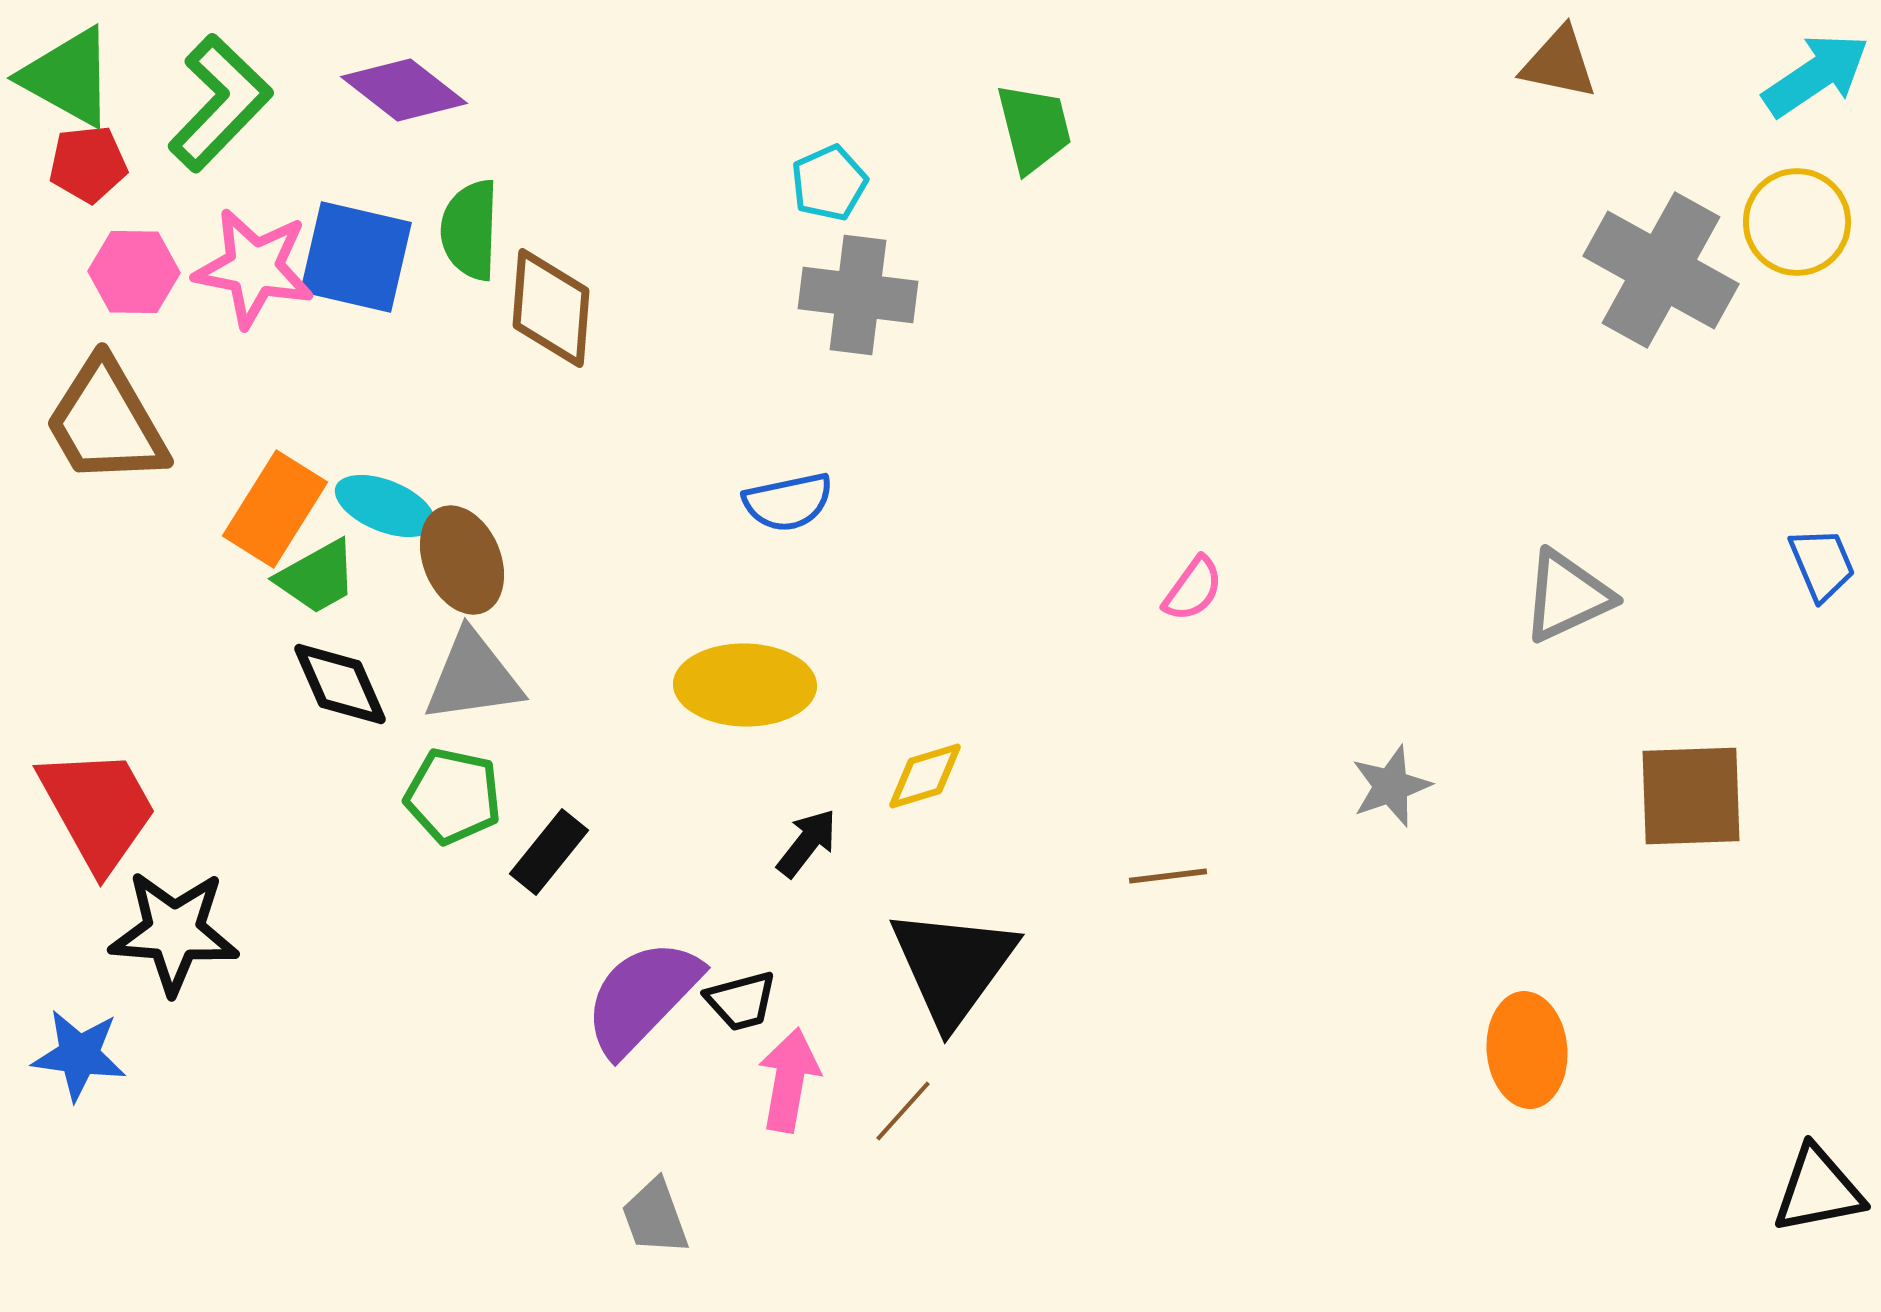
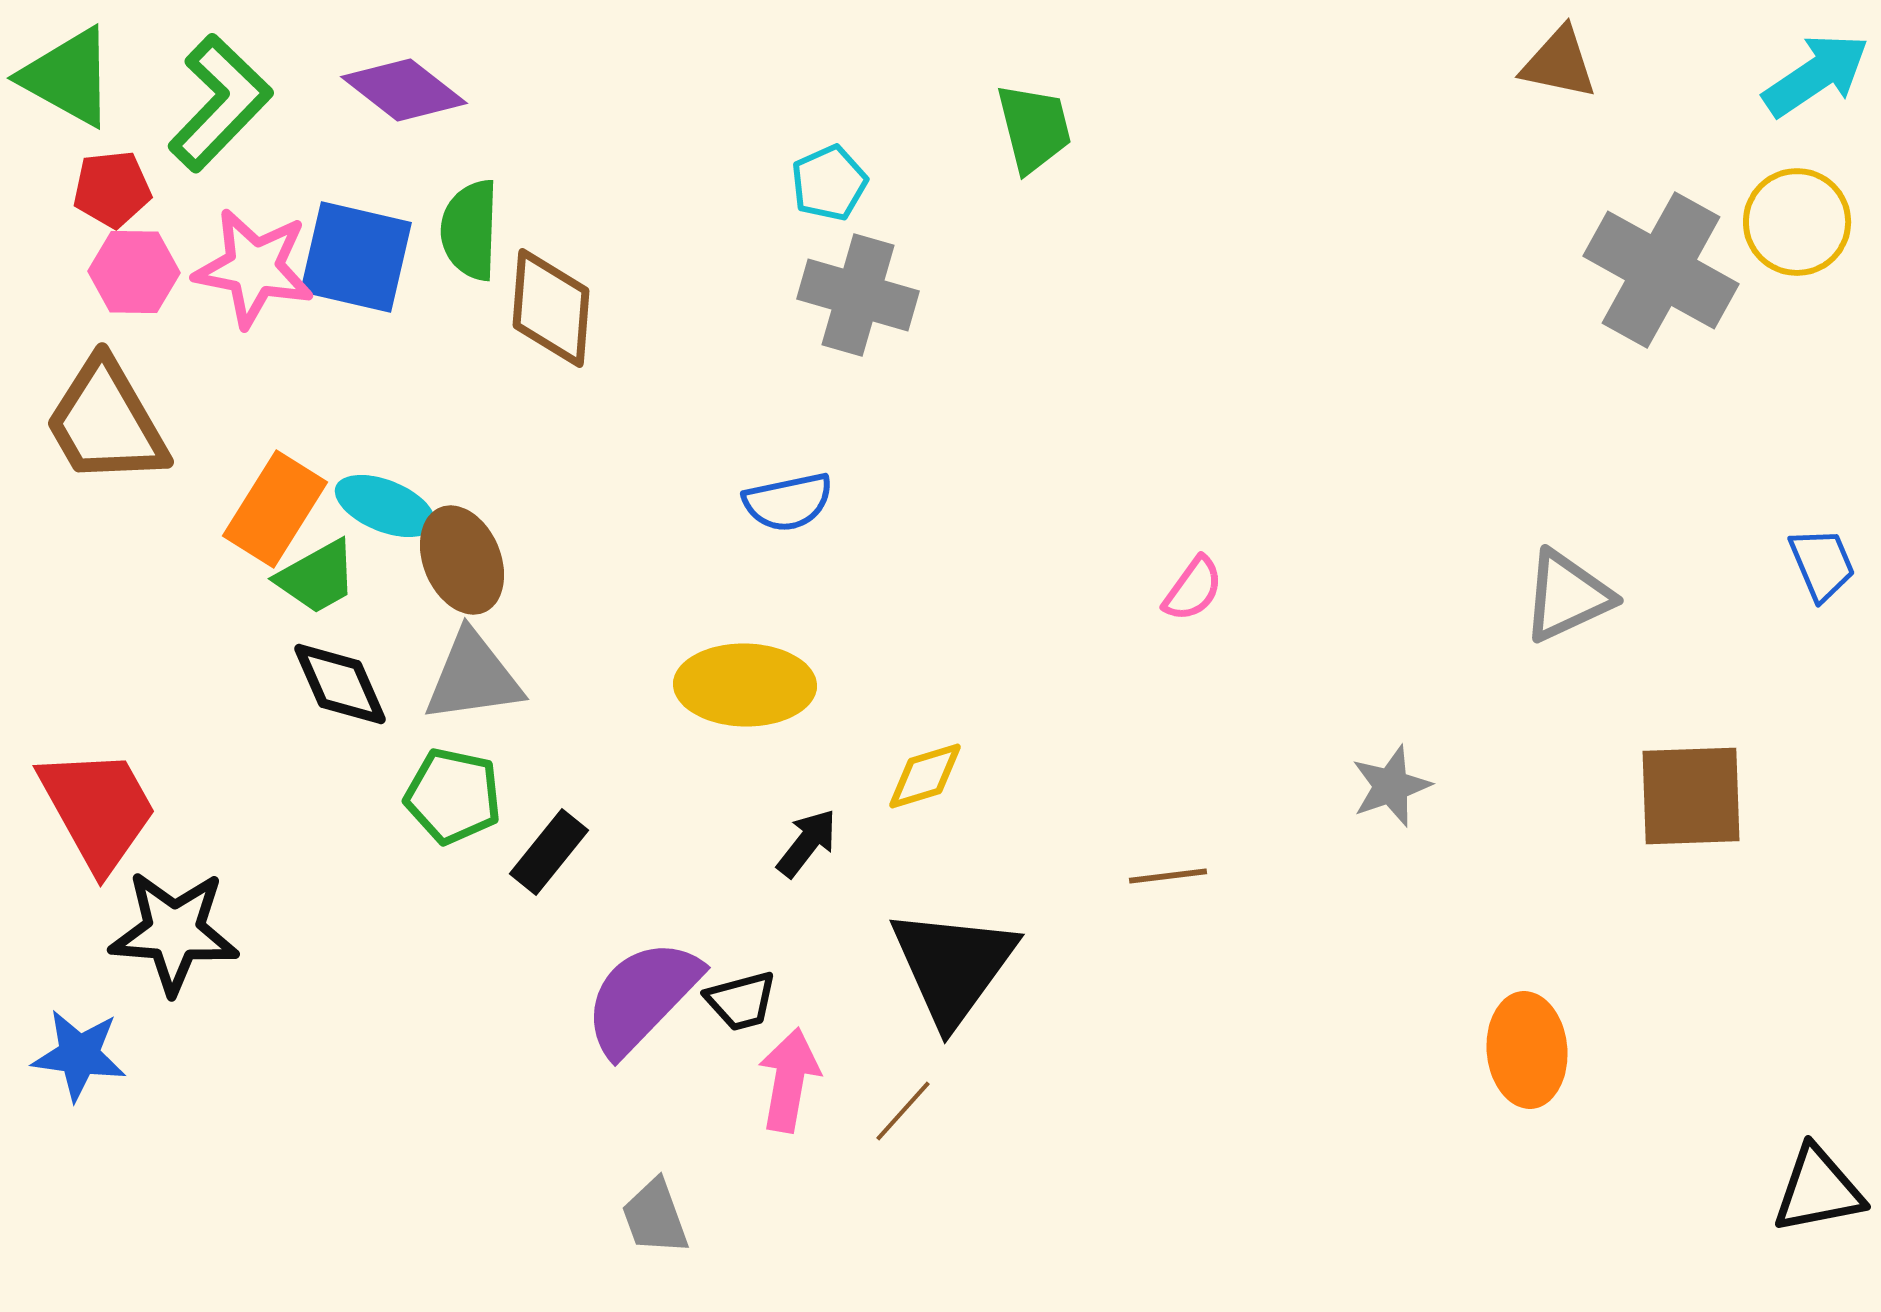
red pentagon at (88, 164): moved 24 px right, 25 px down
gray cross at (858, 295): rotated 9 degrees clockwise
